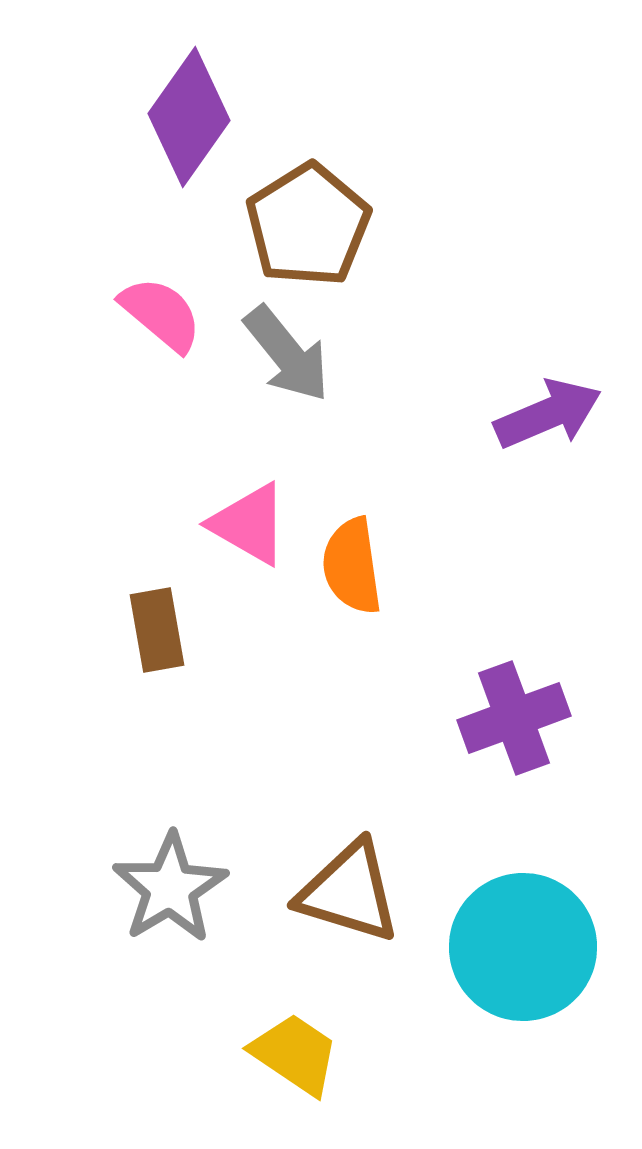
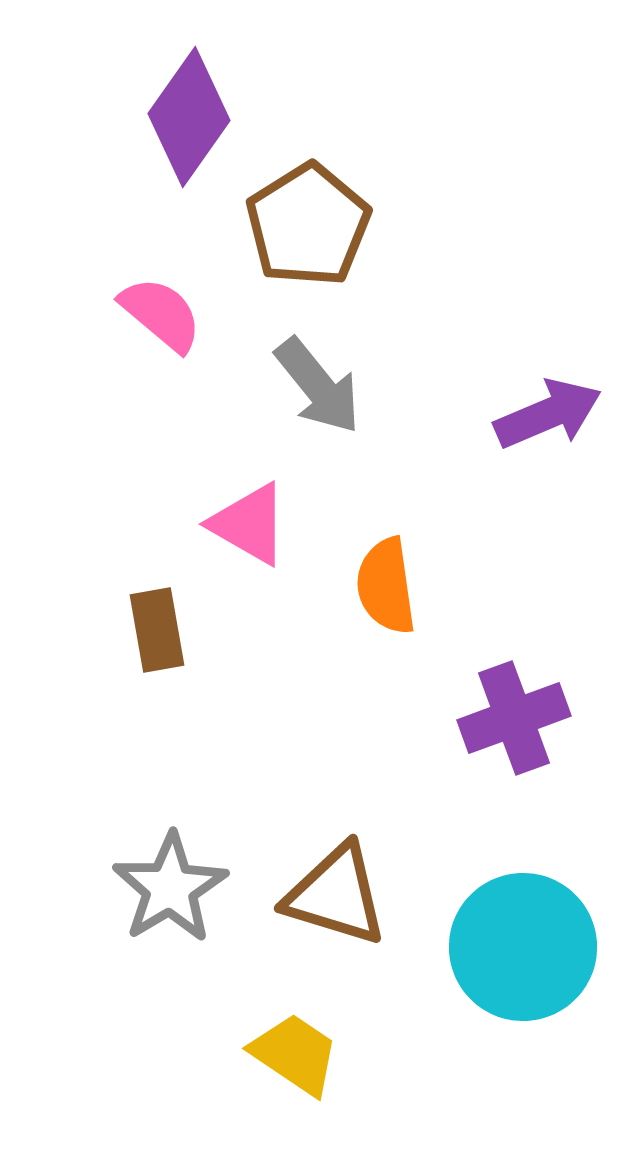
gray arrow: moved 31 px right, 32 px down
orange semicircle: moved 34 px right, 20 px down
brown triangle: moved 13 px left, 3 px down
